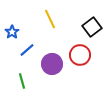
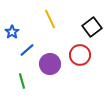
purple circle: moved 2 px left
